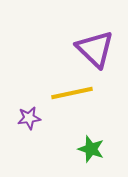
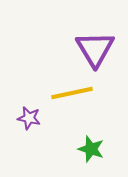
purple triangle: rotated 15 degrees clockwise
purple star: rotated 20 degrees clockwise
